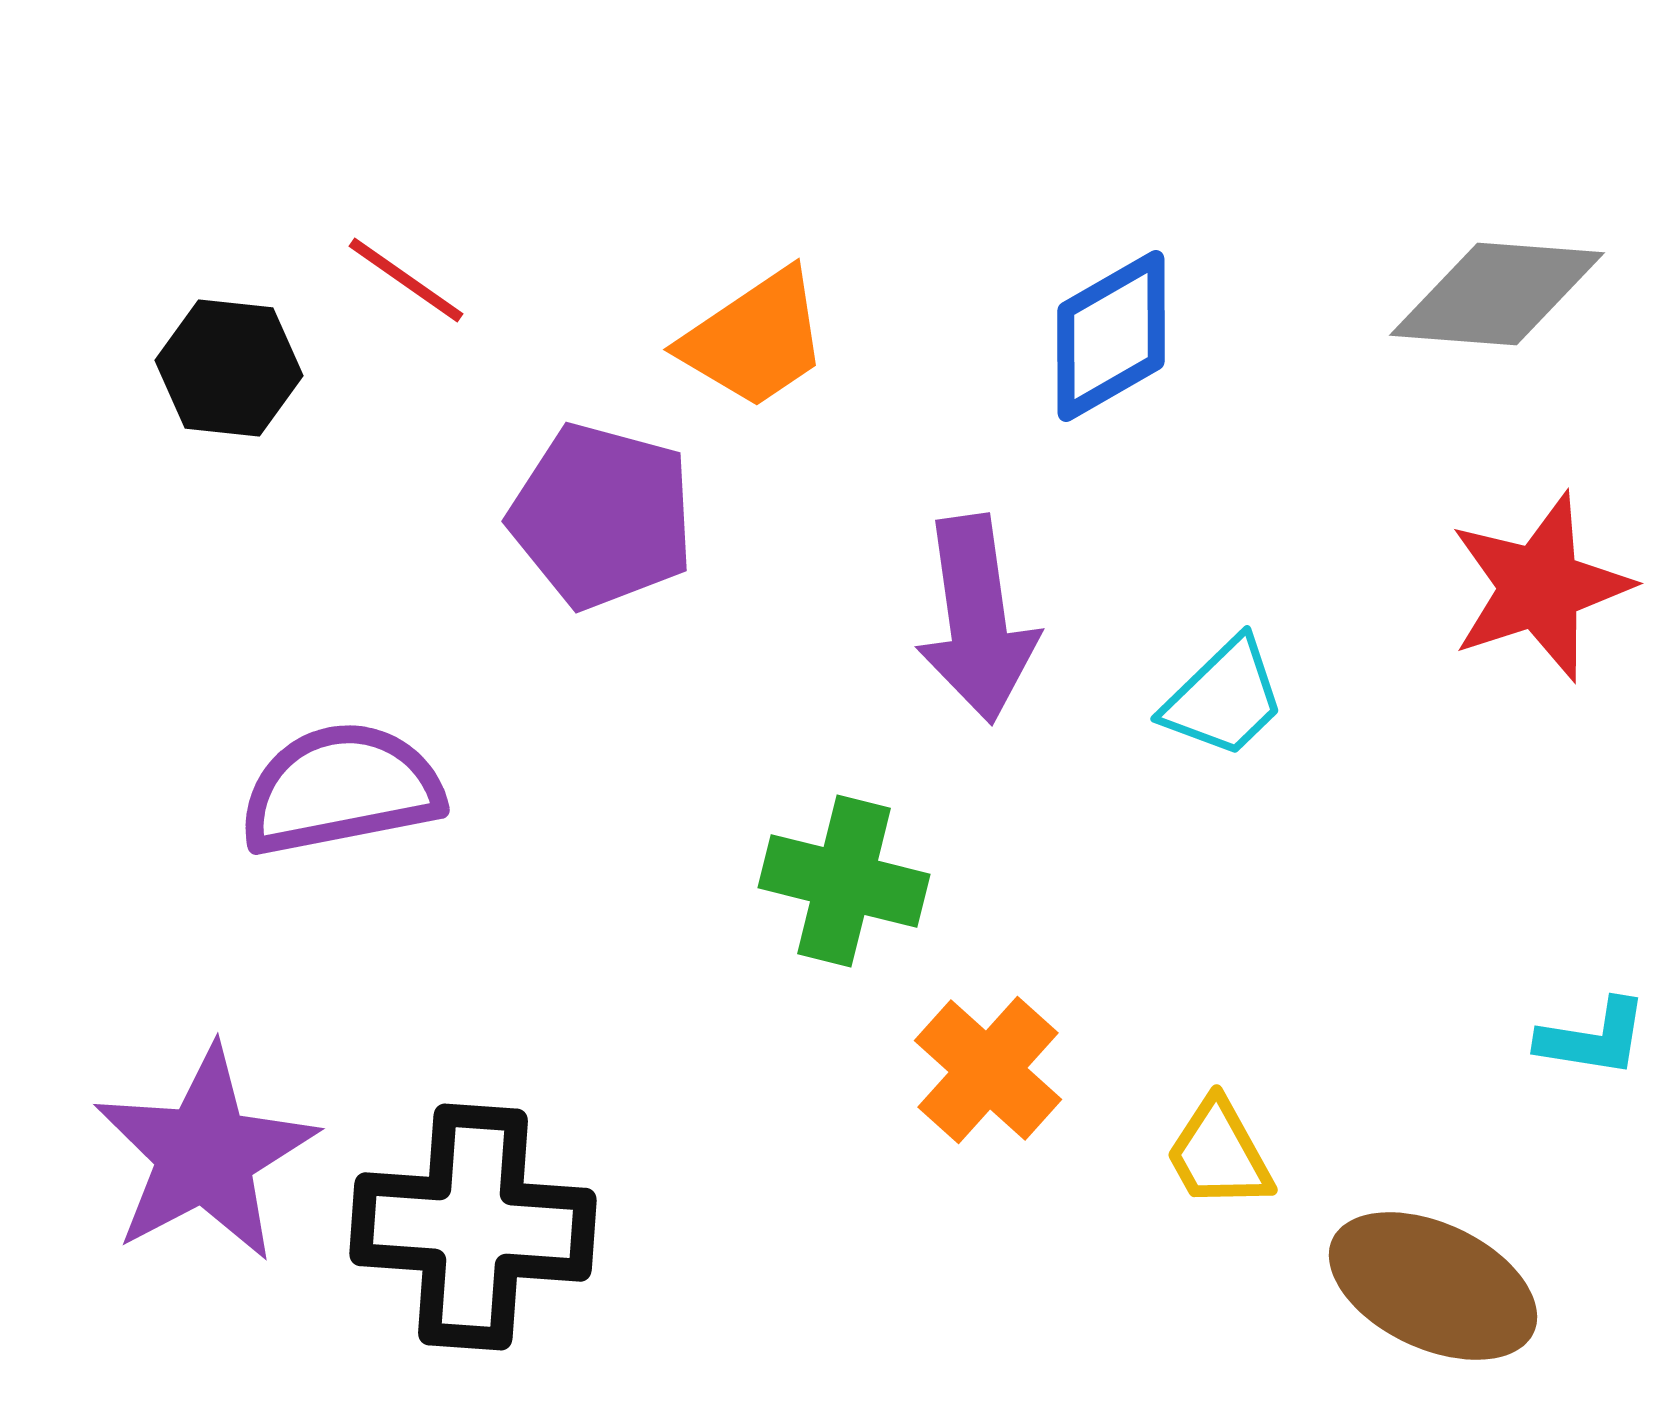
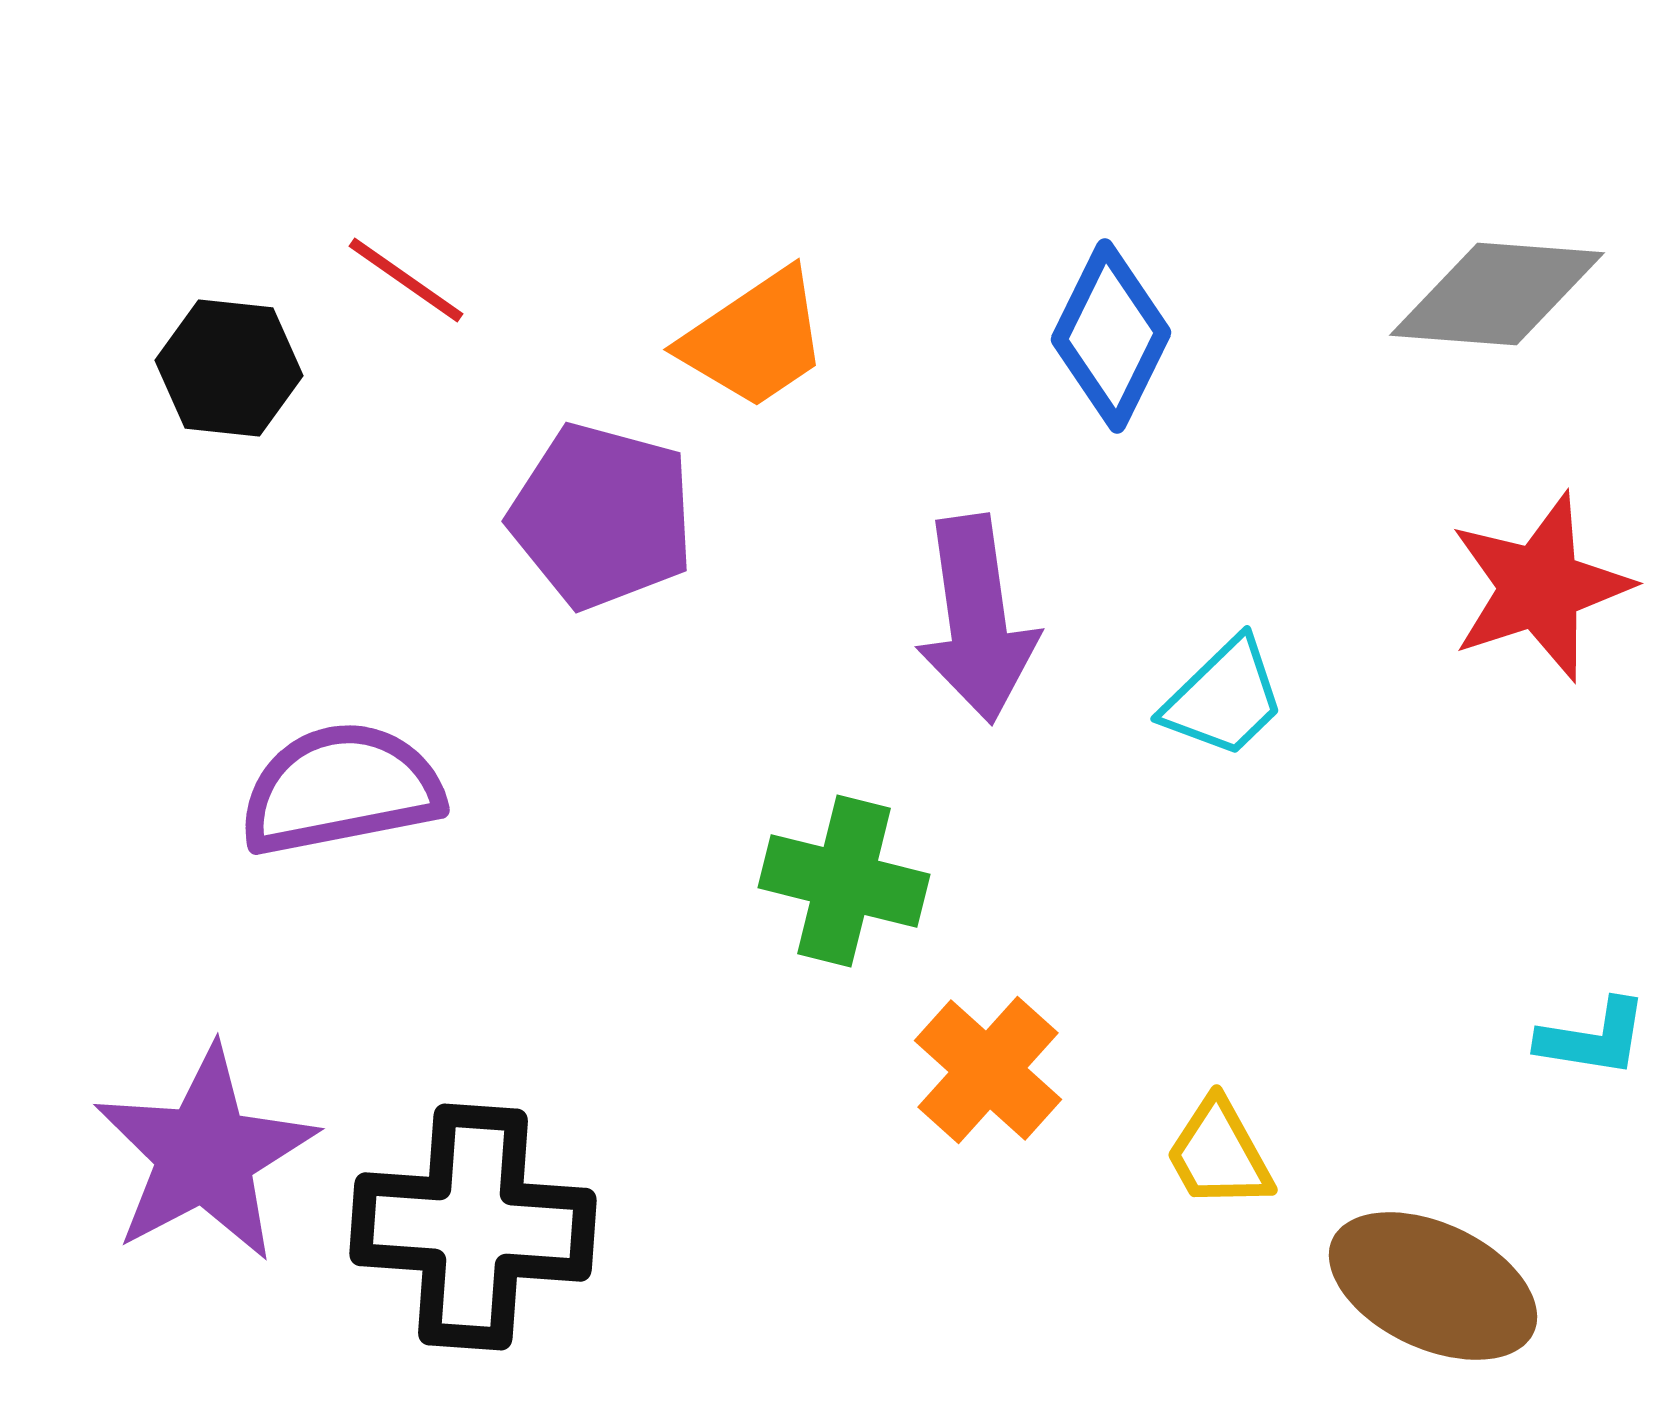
blue diamond: rotated 34 degrees counterclockwise
